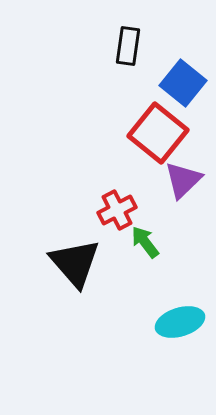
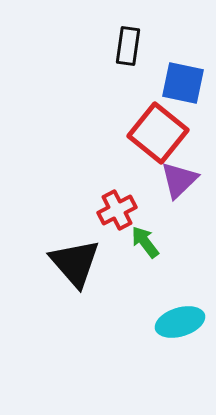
blue square: rotated 27 degrees counterclockwise
purple triangle: moved 4 px left
